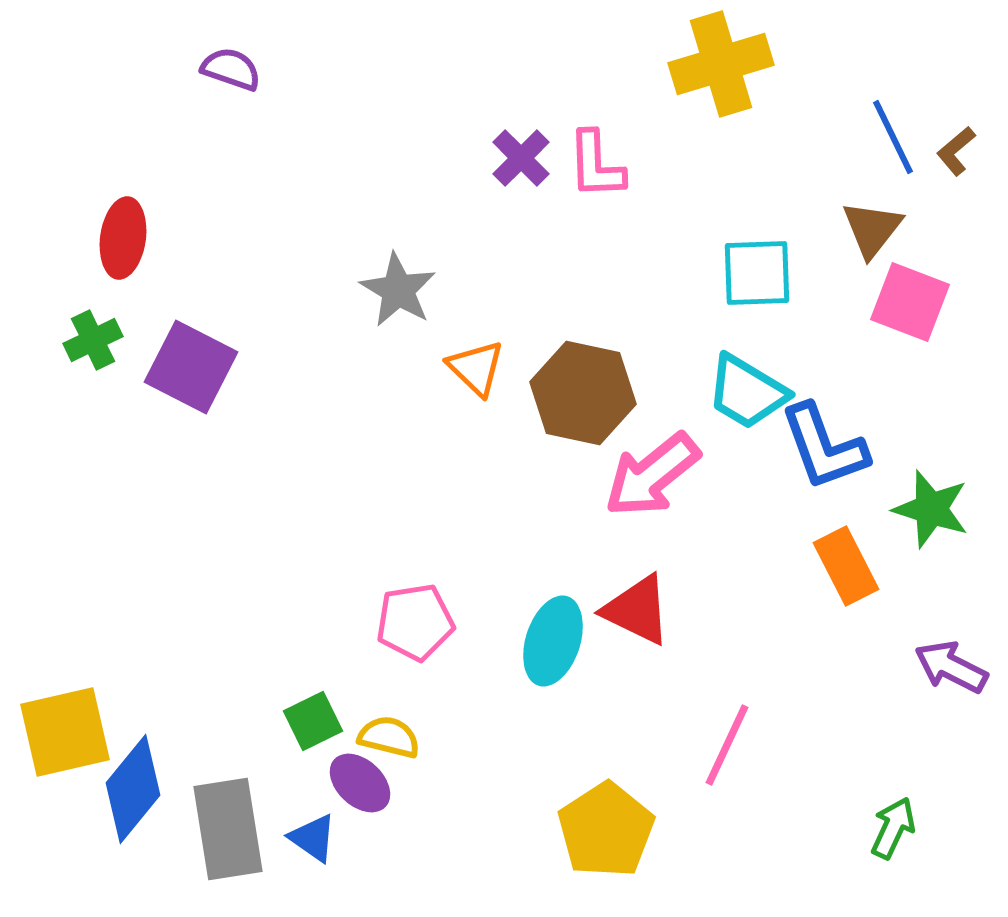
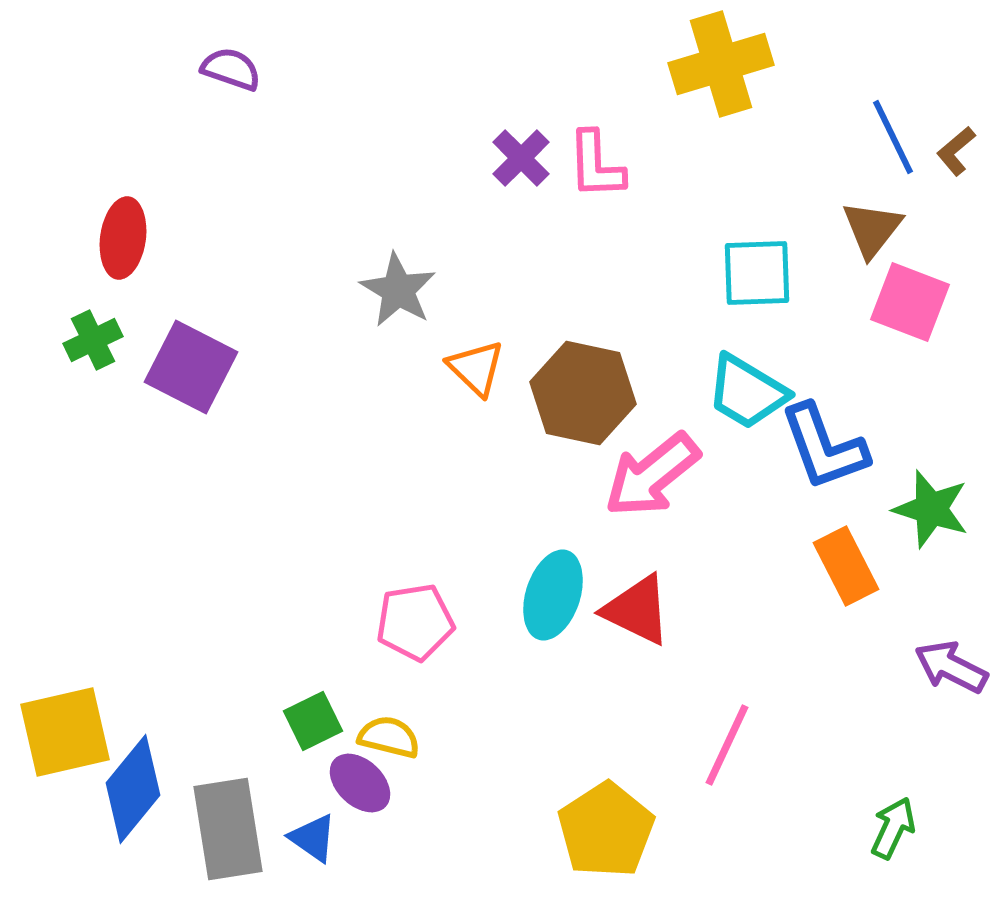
cyan ellipse: moved 46 px up
